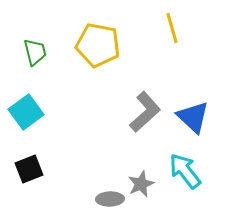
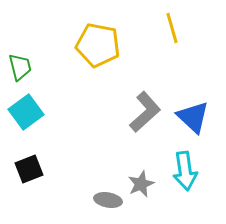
green trapezoid: moved 15 px left, 15 px down
cyan arrow: rotated 150 degrees counterclockwise
gray ellipse: moved 2 px left, 1 px down; rotated 12 degrees clockwise
